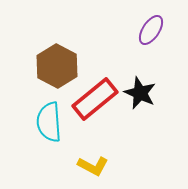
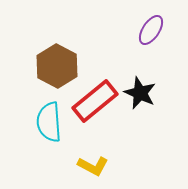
red rectangle: moved 2 px down
